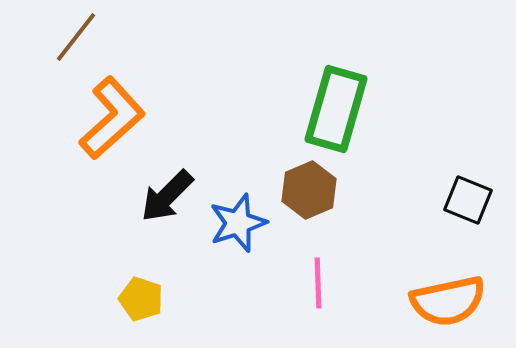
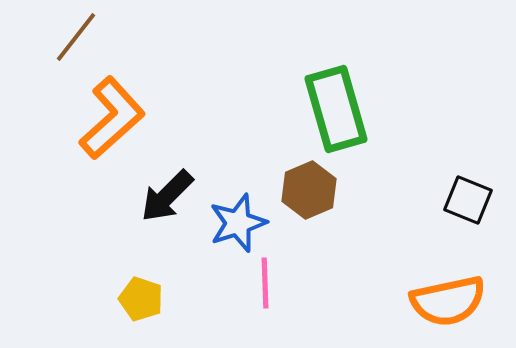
green rectangle: rotated 32 degrees counterclockwise
pink line: moved 53 px left
